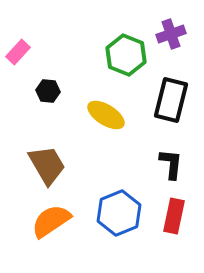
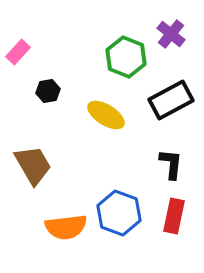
purple cross: rotated 32 degrees counterclockwise
green hexagon: moved 2 px down
black hexagon: rotated 15 degrees counterclockwise
black rectangle: rotated 48 degrees clockwise
brown trapezoid: moved 14 px left
blue hexagon: rotated 18 degrees counterclockwise
orange semicircle: moved 15 px right, 6 px down; rotated 153 degrees counterclockwise
